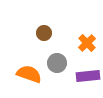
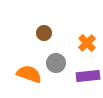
gray circle: moved 1 px left
